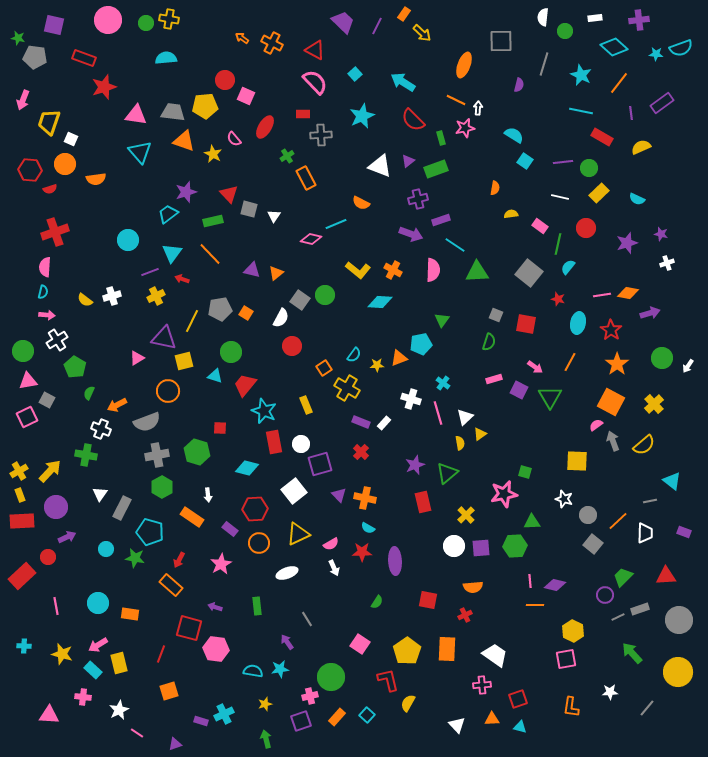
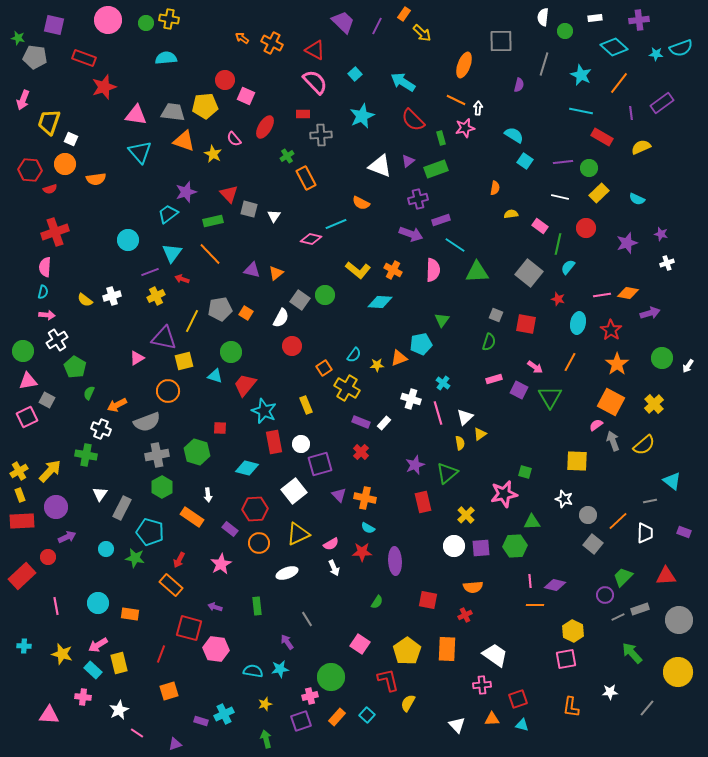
cyan triangle at (520, 727): moved 2 px right, 2 px up
